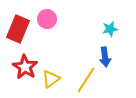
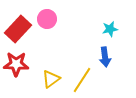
red rectangle: rotated 20 degrees clockwise
red star: moved 9 px left, 3 px up; rotated 30 degrees counterclockwise
yellow line: moved 4 px left
